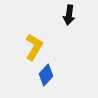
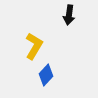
yellow L-shape: moved 1 px up
